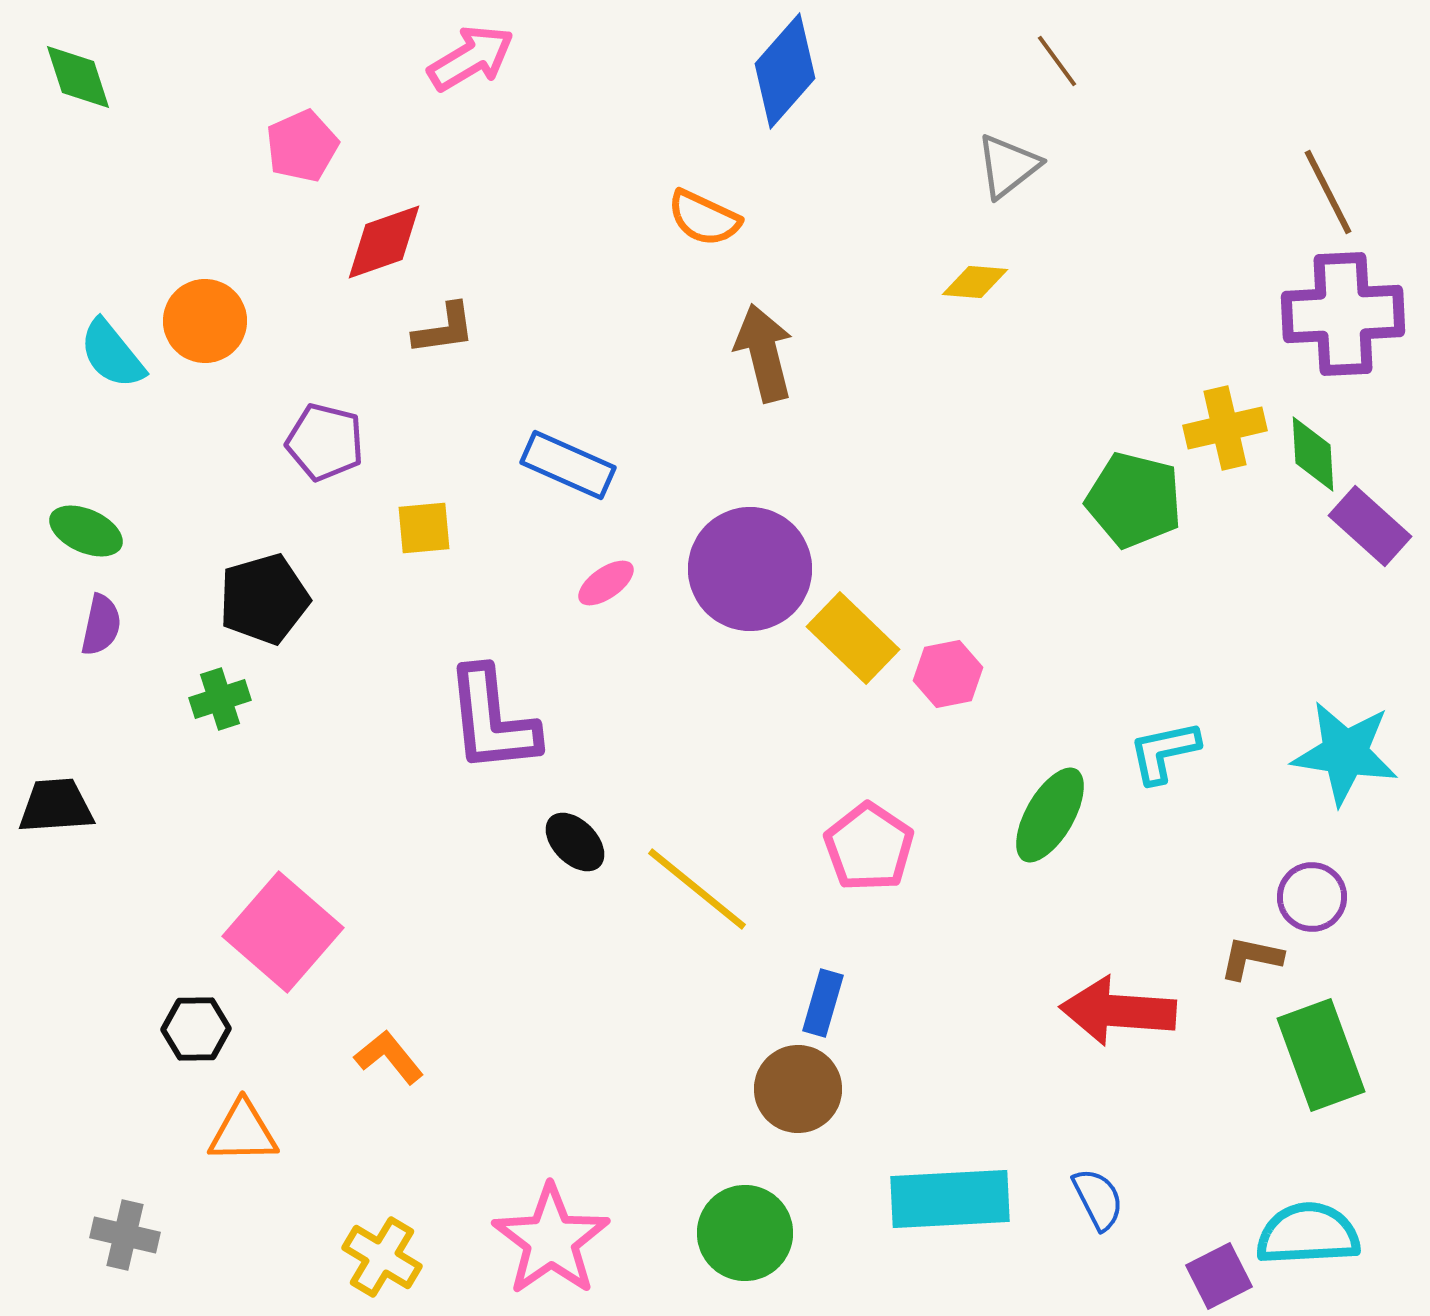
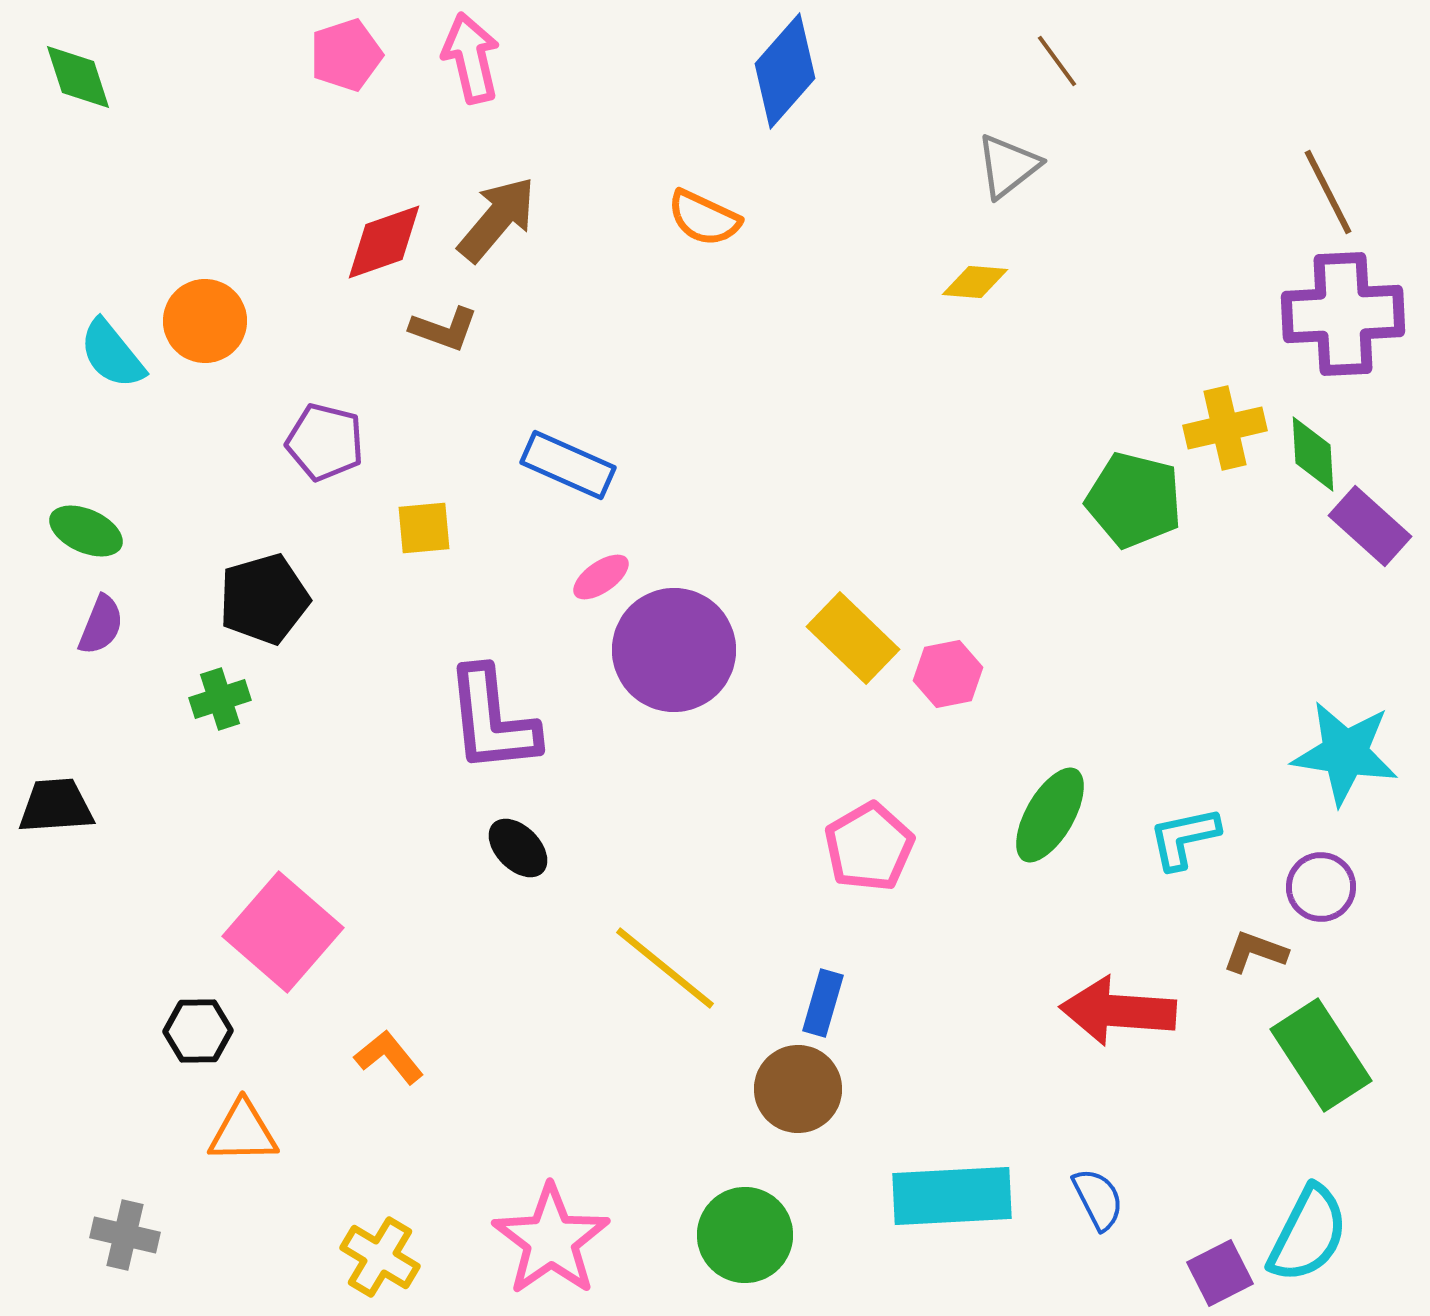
pink arrow at (471, 58): rotated 72 degrees counterclockwise
pink pentagon at (302, 146): moved 44 px right, 91 px up; rotated 6 degrees clockwise
brown L-shape at (444, 329): rotated 28 degrees clockwise
brown arrow at (764, 353): moved 267 px left, 134 px up; rotated 54 degrees clockwise
purple circle at (750, 569): moved 76 px left, 81 px down
pink ellipse at (606, 583): moved 5 px left, 6 px up
purple semicircle at (101, 625): rotated 10 degrees clockwise
cyan L-shape at (1164, 752): moved 20 px right, 86 px down
black ellipse at (575, 842): moved 57 px left, 6 px down
pink pentagon at (869, 847): rotated 8 degrees clockwise
yellow line at (697, 889): moved 32 px left, 79 px down
purple circle at (1312, 897): moved 9 px right, 10 px up
brown L-shape at (1251, 958): moved 4 px right, 6 px up; rotated 8 degrees clockwise
black hexagon at (196, 1029): moved 2 px right, 2 px down
green rectangle at (1321, 1055): rotated 13 degrees counterclockwise
cyan rectangle at (950, 1199): moved 2 px right, 3 px up
green circle at (745, 1233): moved 2 px down
cyan semicircle at (1308, 1234): rotated 120 degrees clockwise
yellow cross at (382, 1257): moved 2 px left
purple square at (1219, 1276): moved 1 px right, 3 px up
